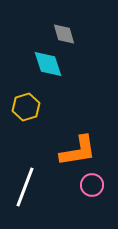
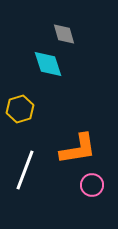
yellow hexagon: moved 6 px left, 2 px down
orange L-shape: moved 2 px up
white line: moved 17 px up
